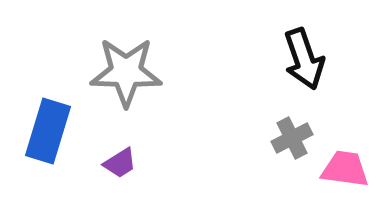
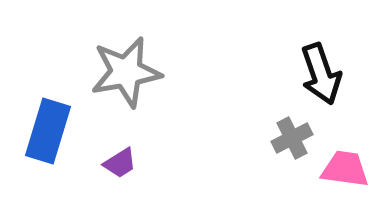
black arrow: moved 17 px right, 15 px down
gray star: rotated 12 degrees counterclockwise
